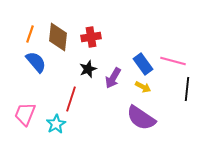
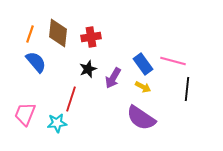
brown diamond: moved 4 px up
cyan star: moved 1 px right, 1 px up; rotated 24 degrees clockwise
